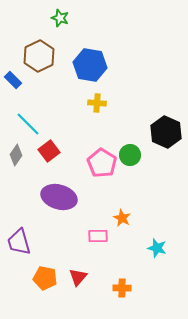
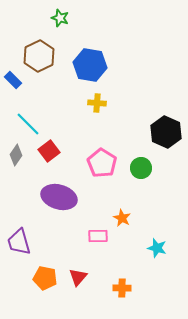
green circle: moved 11 px right, 13 px down
